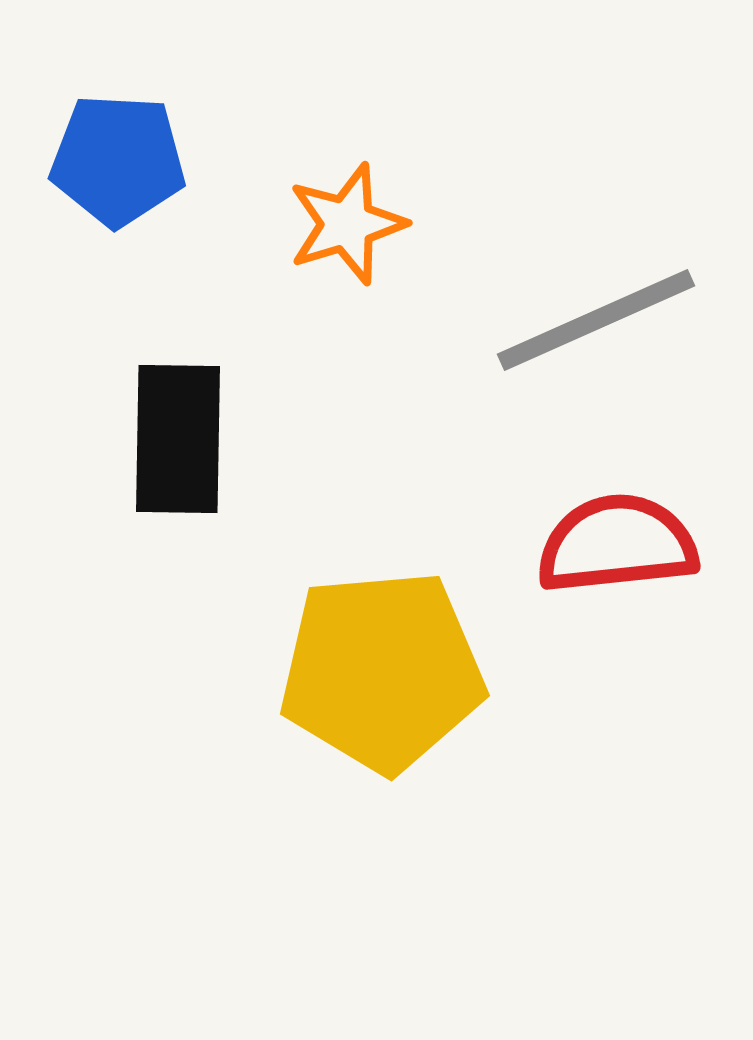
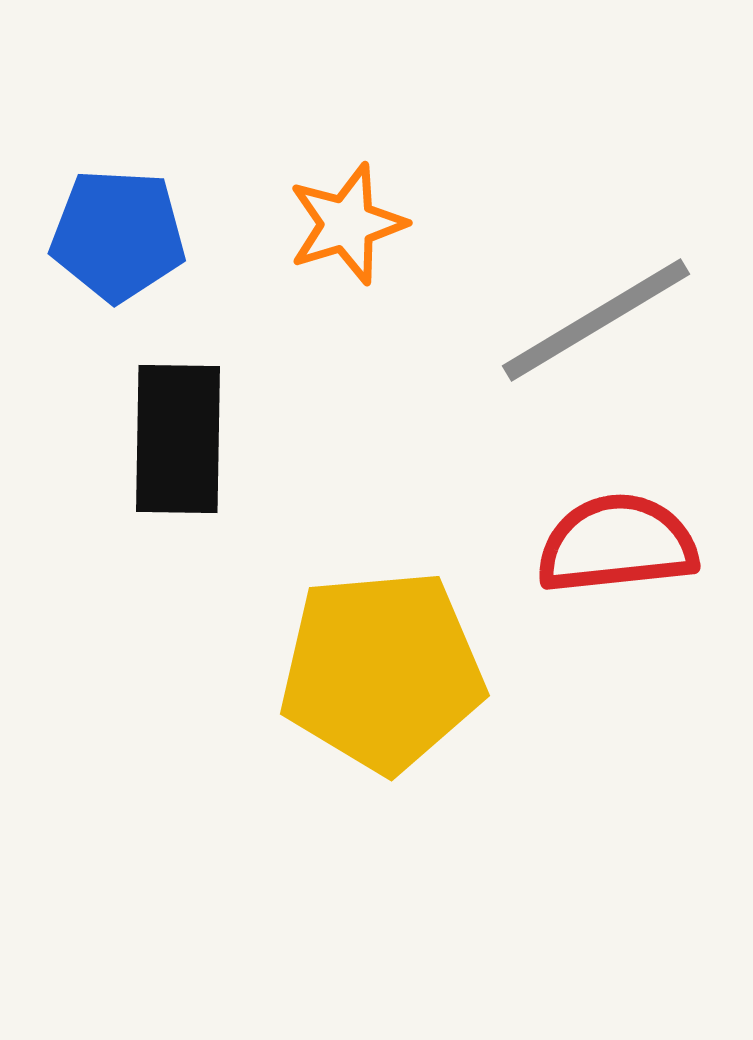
blue pentagon: moved 75 px down
gray line: rotated 7 degrees counterclockwise
